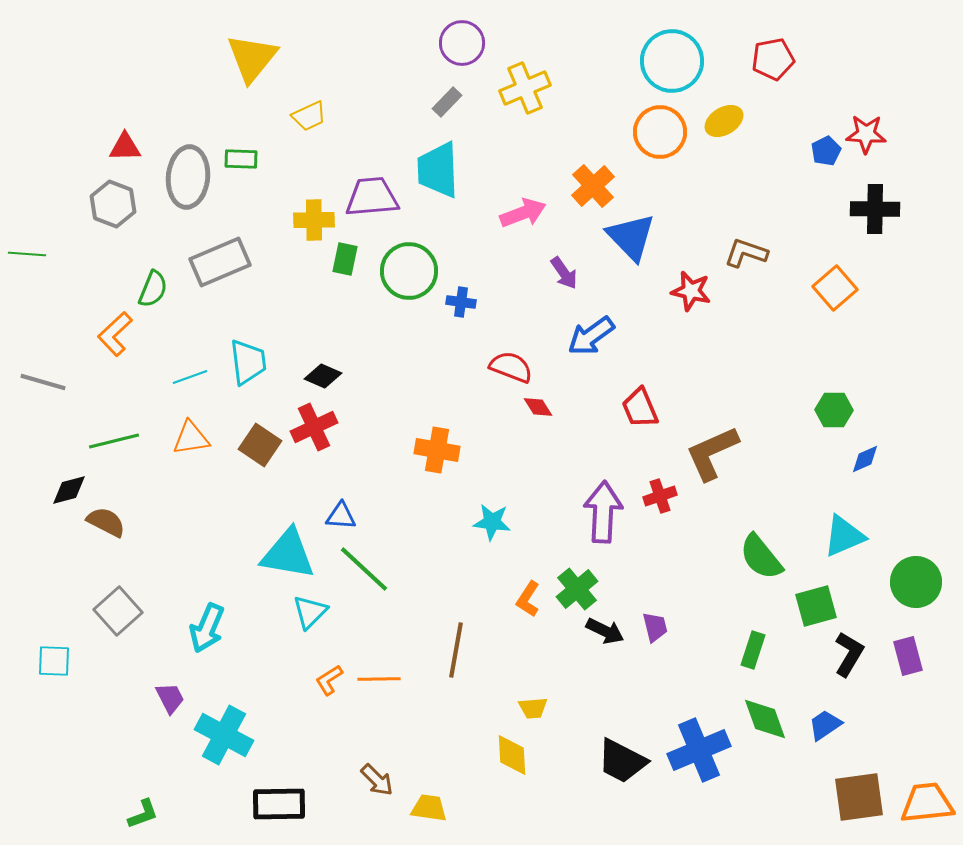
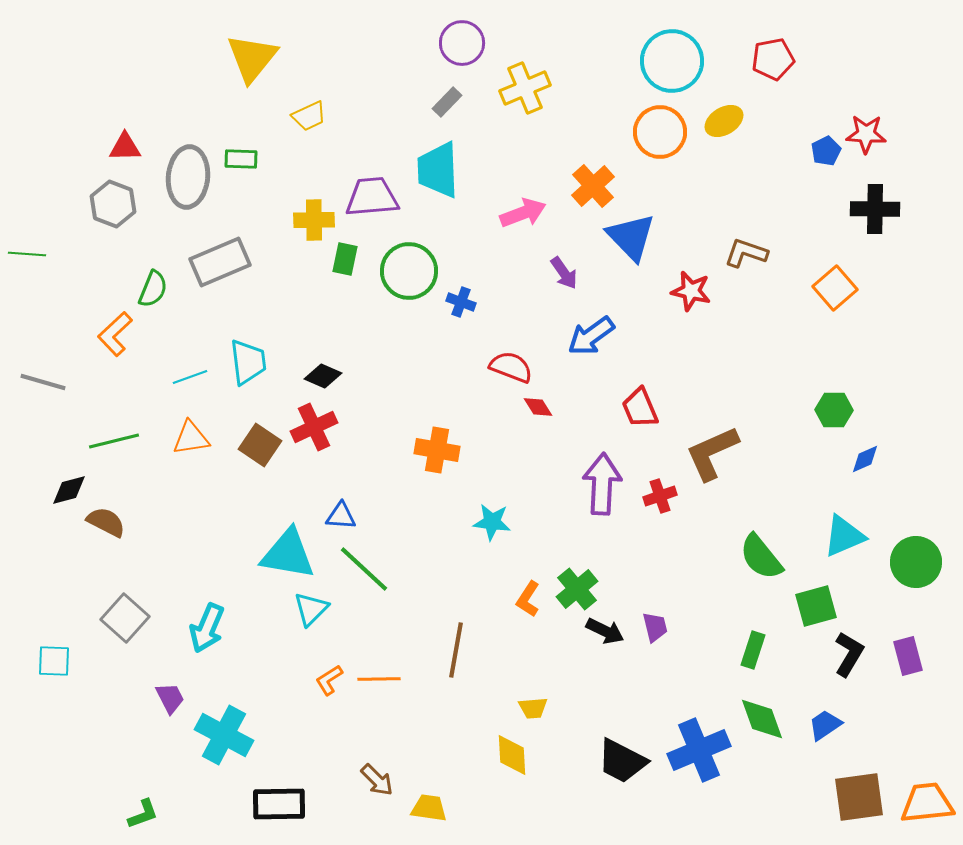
blue cross at (461, 302): rotated 12 degrees clockwise
purple arrow at (603, 512): moved 1 px left, 28 px up
green circle at (916, 582): moved 20 px up
gray square at (118, 611): moved 7 px right, 7 px down; rotated 6 degrees counterclockwise
cyan triangle at (310, 612): moved 1 px right, 3 px up
green diamond at (765, 719): moved 3 px left
